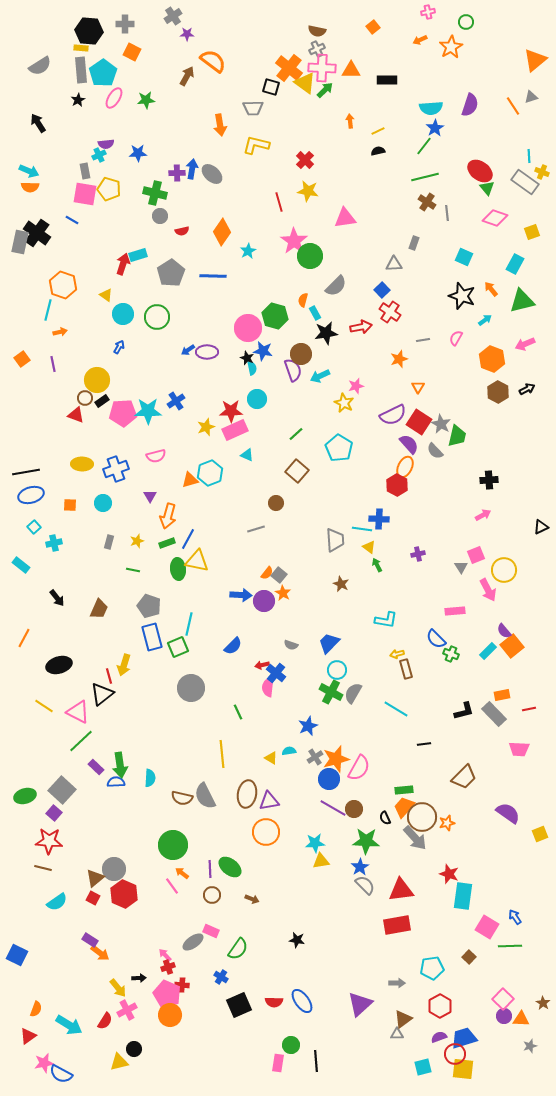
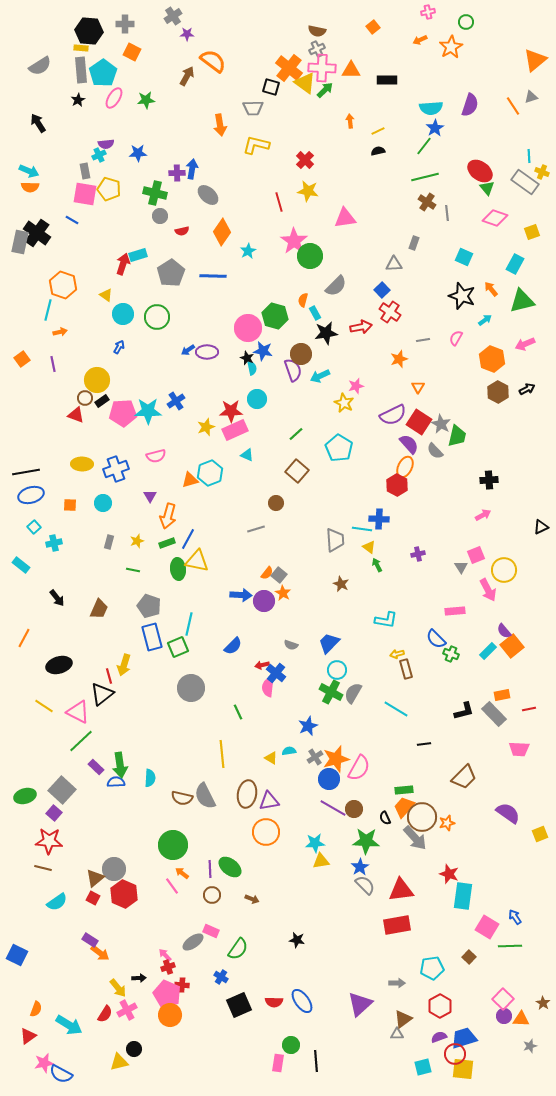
gray ellipse at (212, 174): moved 4 px left, 21 px down
red semicircle at (105, 1021): moved 7 px up
